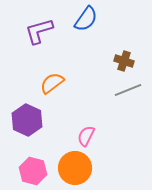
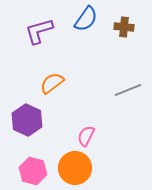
brown cross: moved 34 px up; rotated 12 degrees counterclockwise
